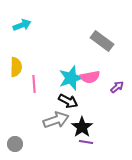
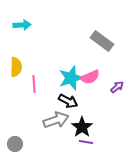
cyan arrow: rotated 18 degrees clockwise
pink semicircle: rotated 12 degrees counterclockwise
